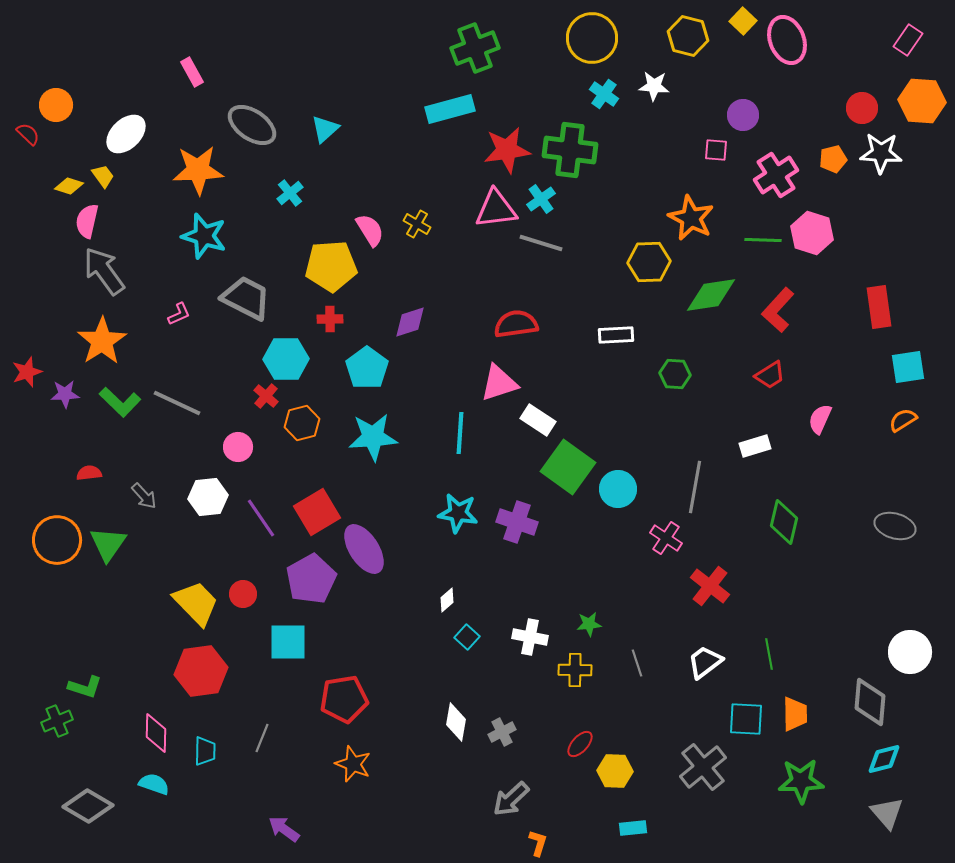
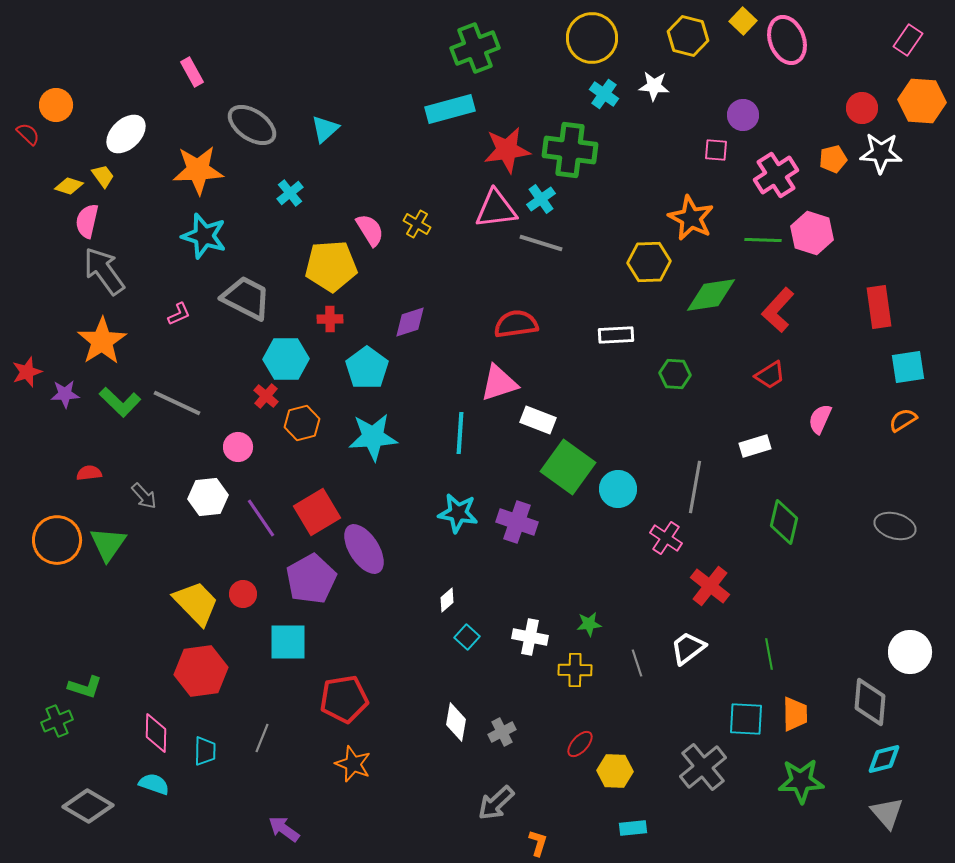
white rectangle at (538, 420): rotated 12 degrees counterclockwise
white trapezoid at (705, 662): moved 17 px left, 14 px up
gray arrow at (511, 799): moved 15 px left, 4 px down
